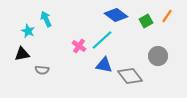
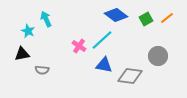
orange line: moved 2 px down; rotated 16 degrees clockwise
green square: moved 2 px up
gray diamond: rotated 45 degrees counterclockwise
